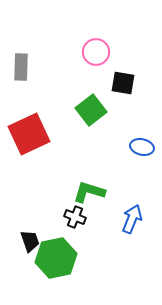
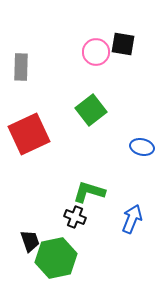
black square: moved 39 px up
